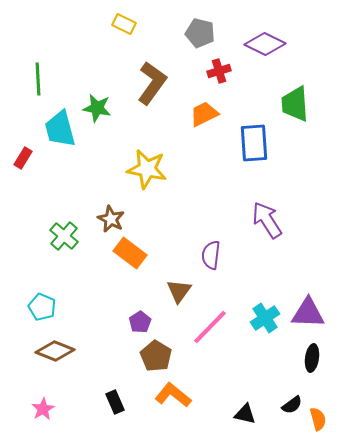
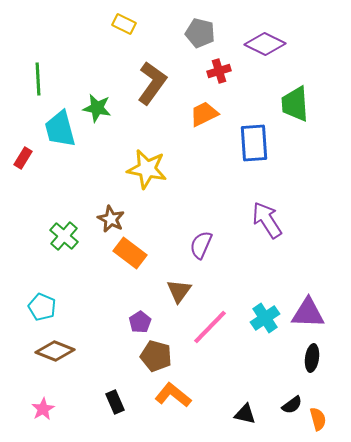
purple semicircle: moved 10 px left, 10 px up; rotated 16 degrees clockwise
brown pentagon: rotated 16 degrees counterclockwise
